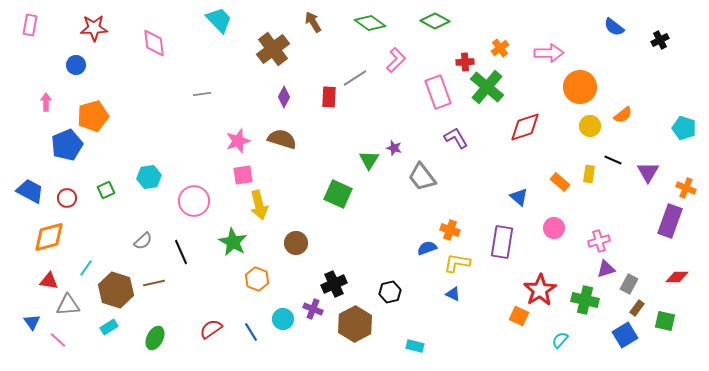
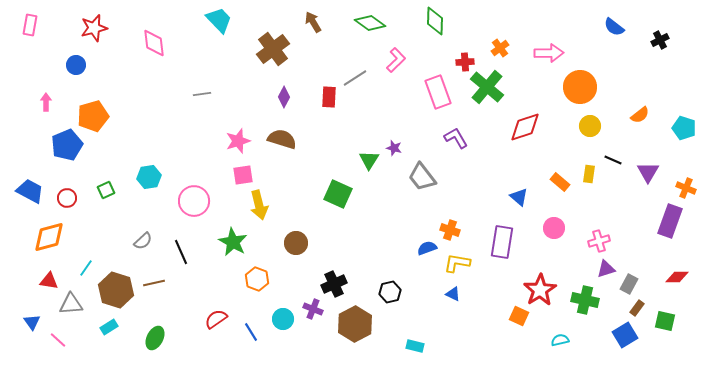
green diamond at (435, 21): rotated 64 degrees clockwise
red star at (94, 28): rotated 12 degrees counterclockwise
orange semicircle at (623, 115): moved 17 px right
gray triangle at (68, 305): moved 3 px right, 1 px up
red semicircle at (211, 329): moved 5 px right, 10 px up
cyan semicircle at (560, 340): rotated 36 degrees clockwise
